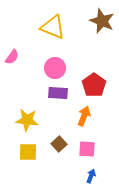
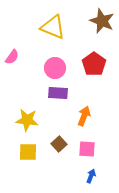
red pentagon: moved 21 px up
